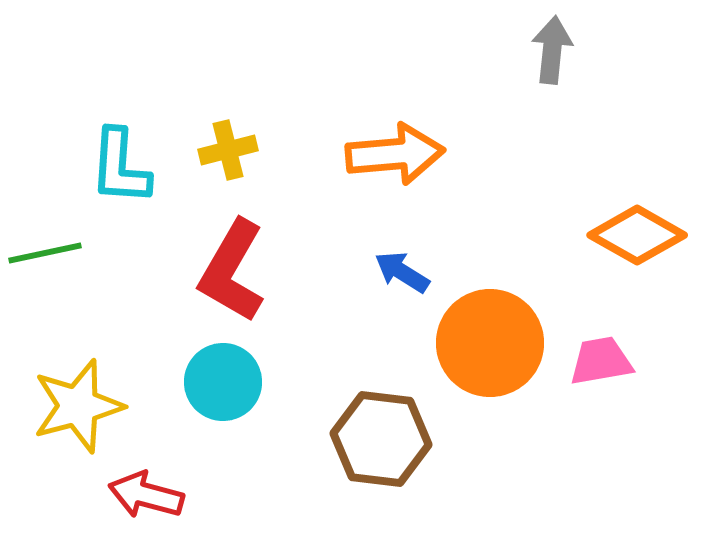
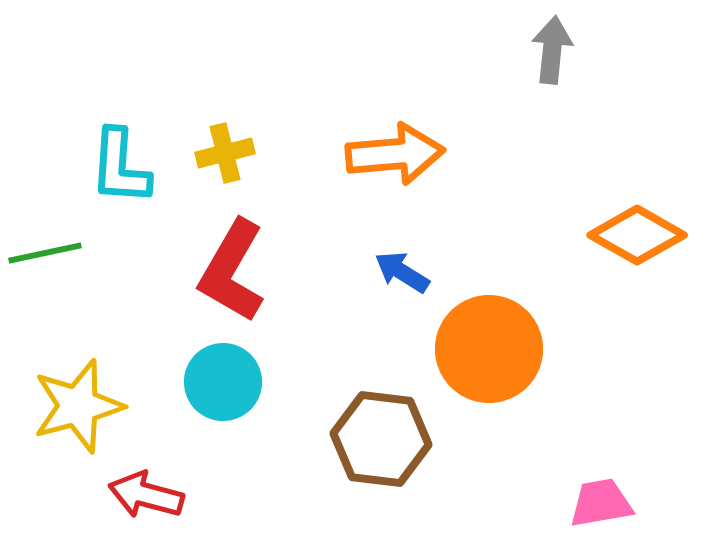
yellow cross: moved 3 px left, 3 px down
orange circle: moved 1 px left, 6 px down
pink trapezoid: moved 142 px down
